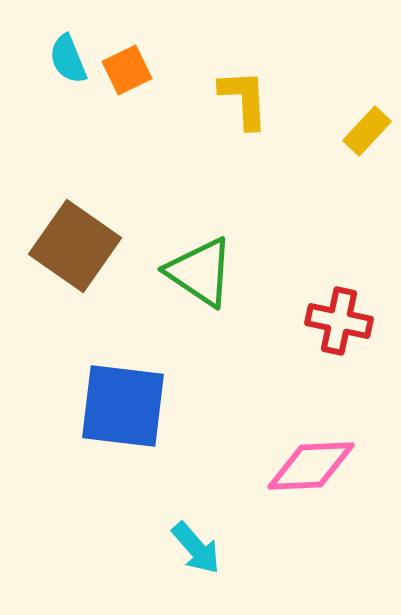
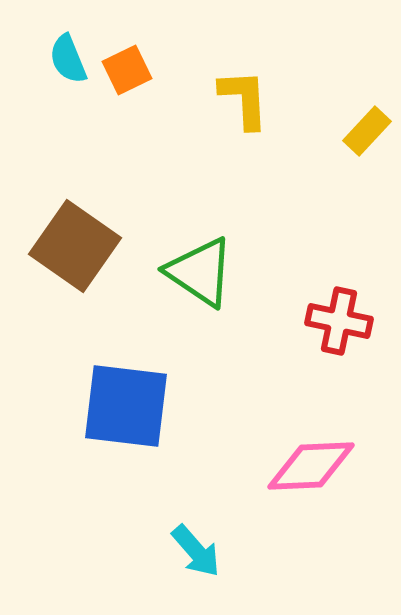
blue square: moved 3 px right
cyan arrow: moved 3 px down
